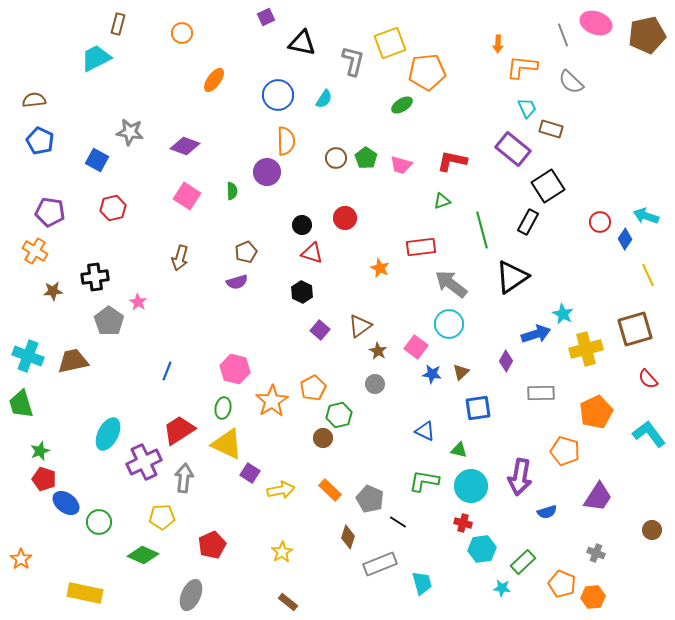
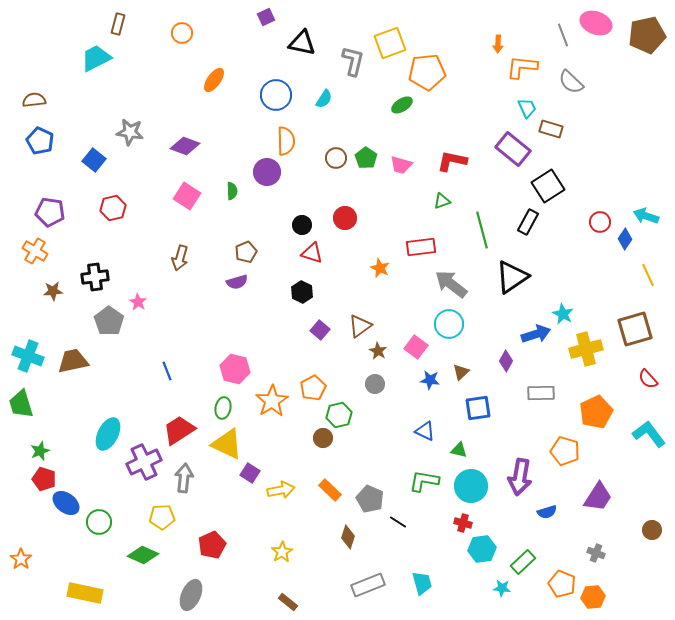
blue circle at (278, 95): moved 2 px left
blue square at (97, 160): moved 3 px left; rotated 10 degrees clockwise
blue line at (167, 371): rotated 42 degrees counterclockwise
blue star at (432, 374): moved 2 px left, 6 px down
gray rectangle at (380, 564): moved 12 px left, 21 px down
